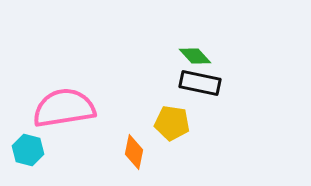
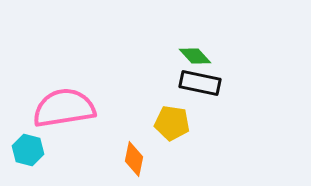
orange diamond: moved 7 px down
